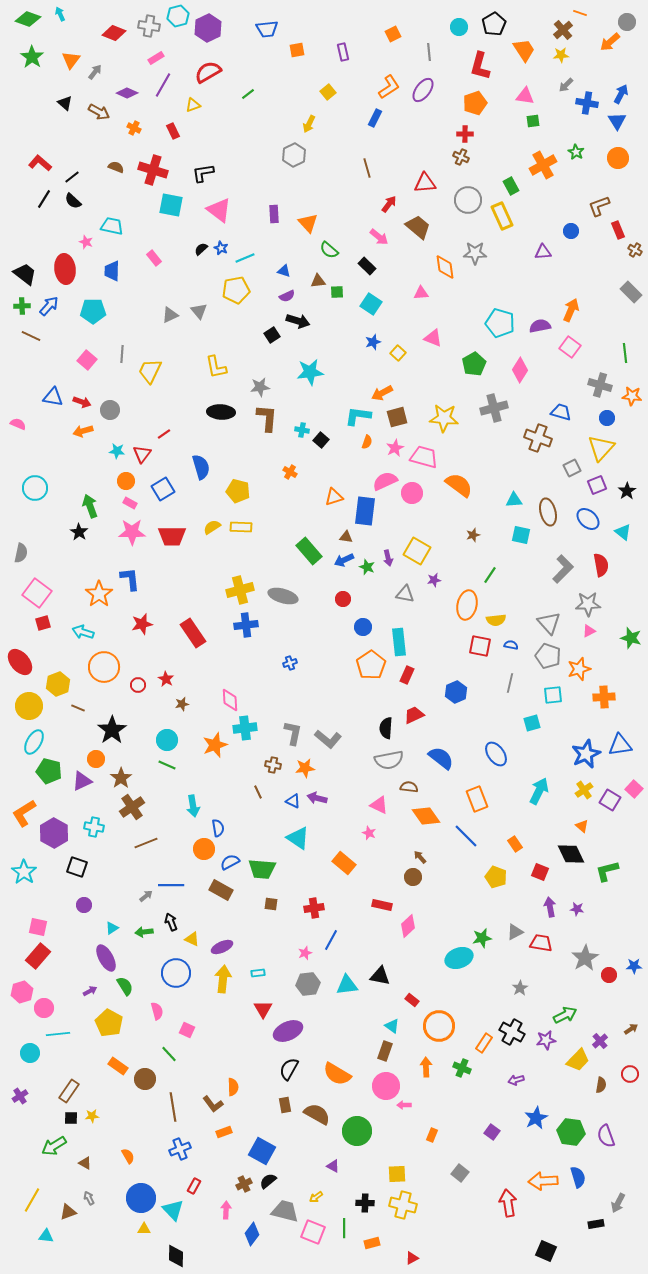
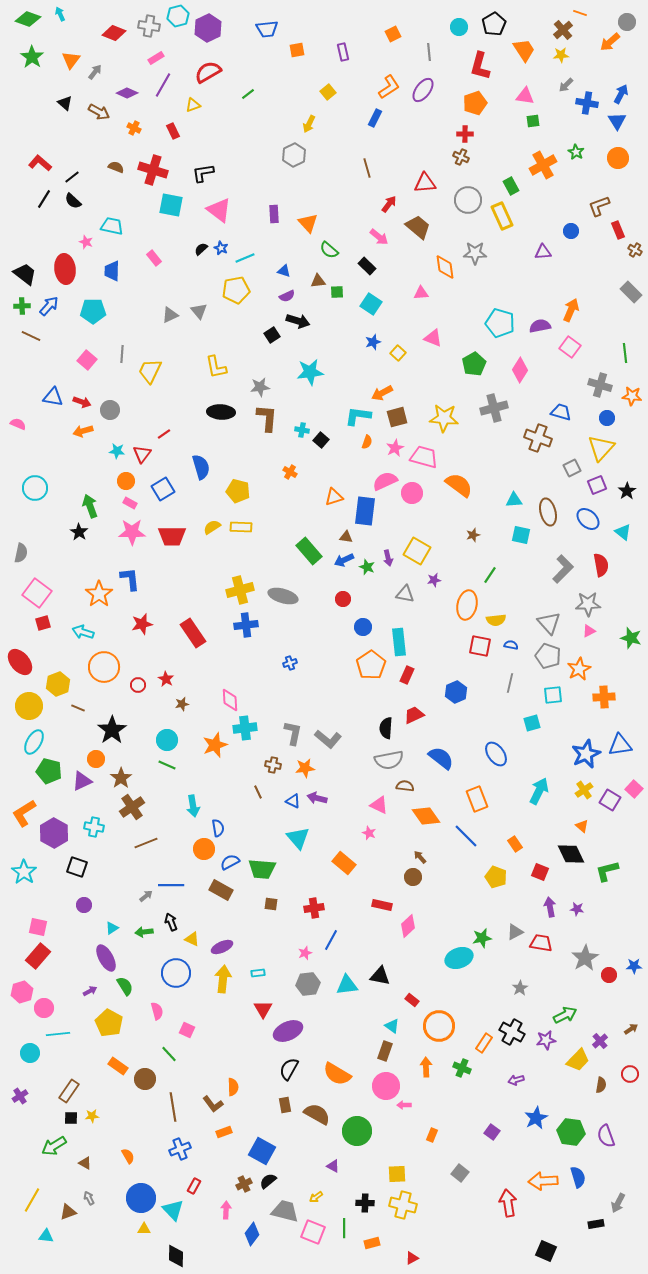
orange star at (579, 669): rotated 10 degrees counterclockwise
brown semicircle at (409, 787): moved 4 px left, 1 px up
cyan triangle at (298, 838): rotated 15 degrees clockwise
